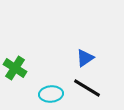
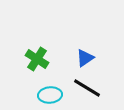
green cross: moved 22 px right, 9 px up
cyan ellipse: moved 1 px left, 1 px down
